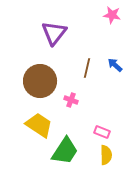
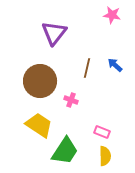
yellow semicircle: moved 1 px left, 1 px down
